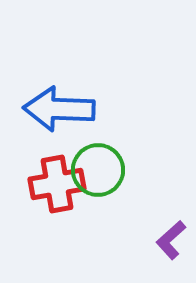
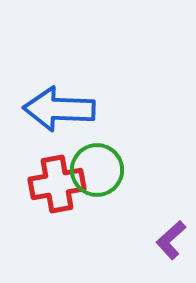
green circle: moved 1 px left
